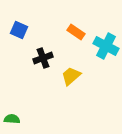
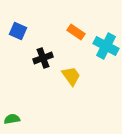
blue square: moved 1 px left, 1 px down
yellow trapezoid: rotated 95 degrees clockwise
green semicircle: rotated 14 degrees counterclockwise
